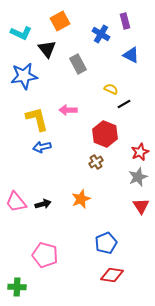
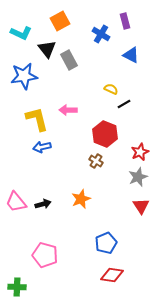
gray rectangle: moved 9 px left, 4 px up
brown cross: moved 1 px up; rotated 24 degrees counterclockwise
